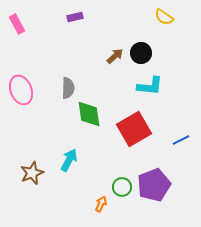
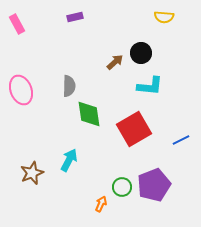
yellow semicircle: rotated 30 degrees counterclockwise
brown arrow: moved 6 px down
gray semicircle: moved 1 px right, 2 px up
